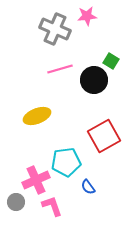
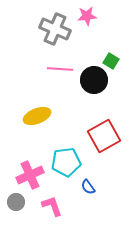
pink line: rotated 20 degrees clockwise
pink cross: moved 6 px left, 5 px up
